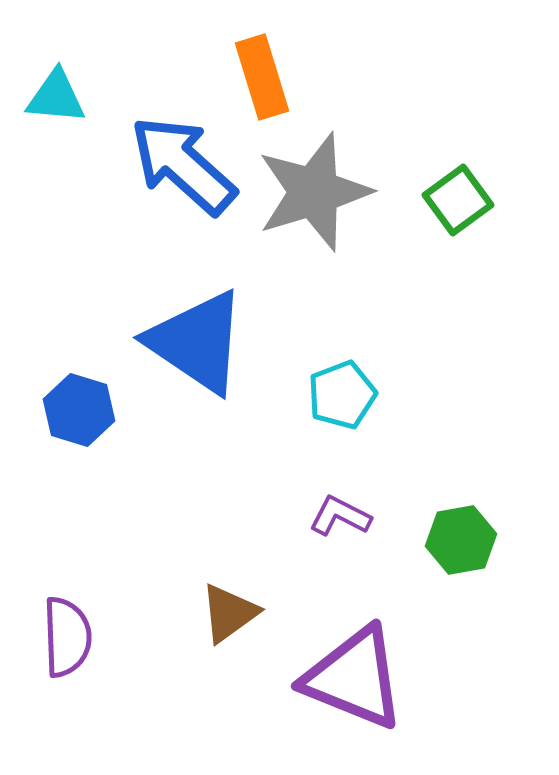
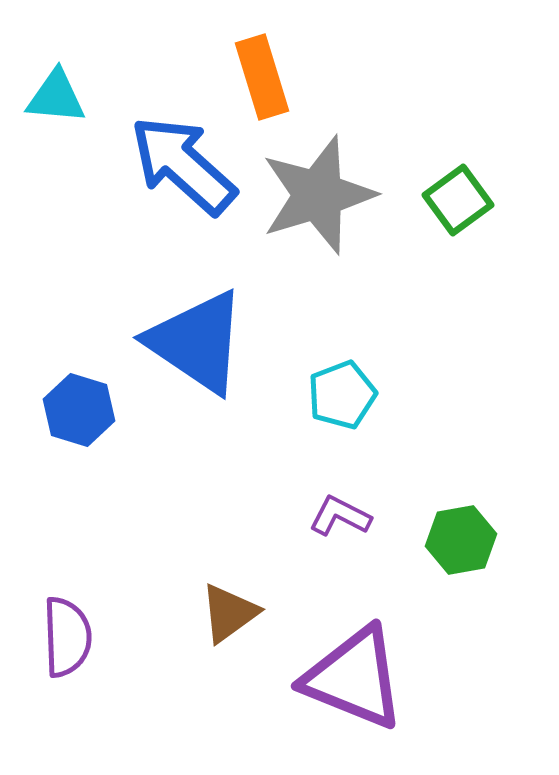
gray star: moved 4 px right, 3 px down
